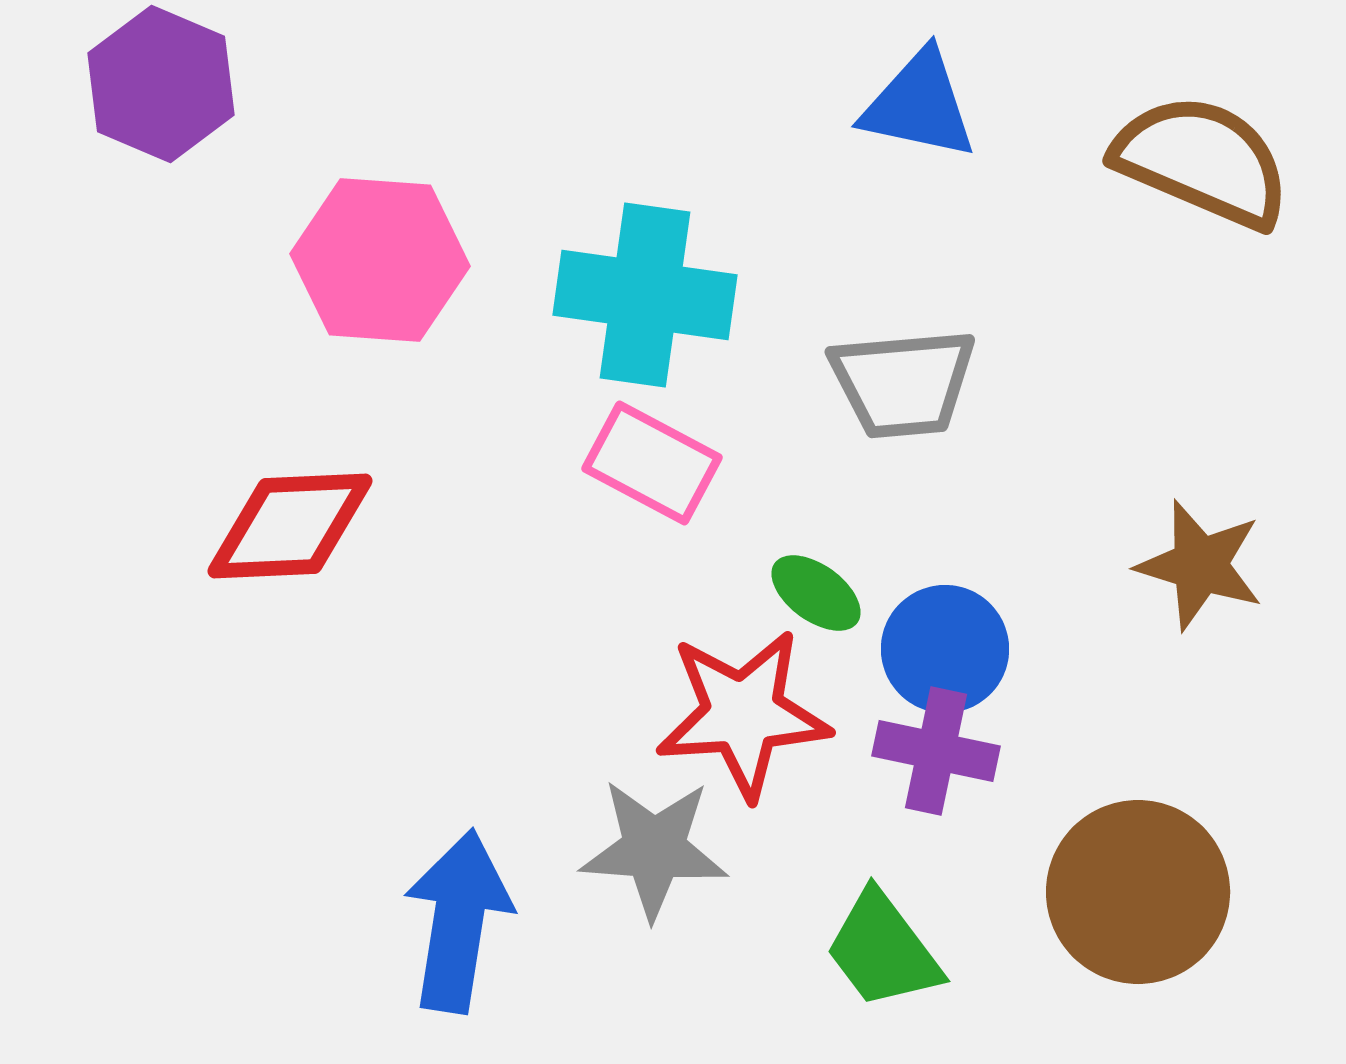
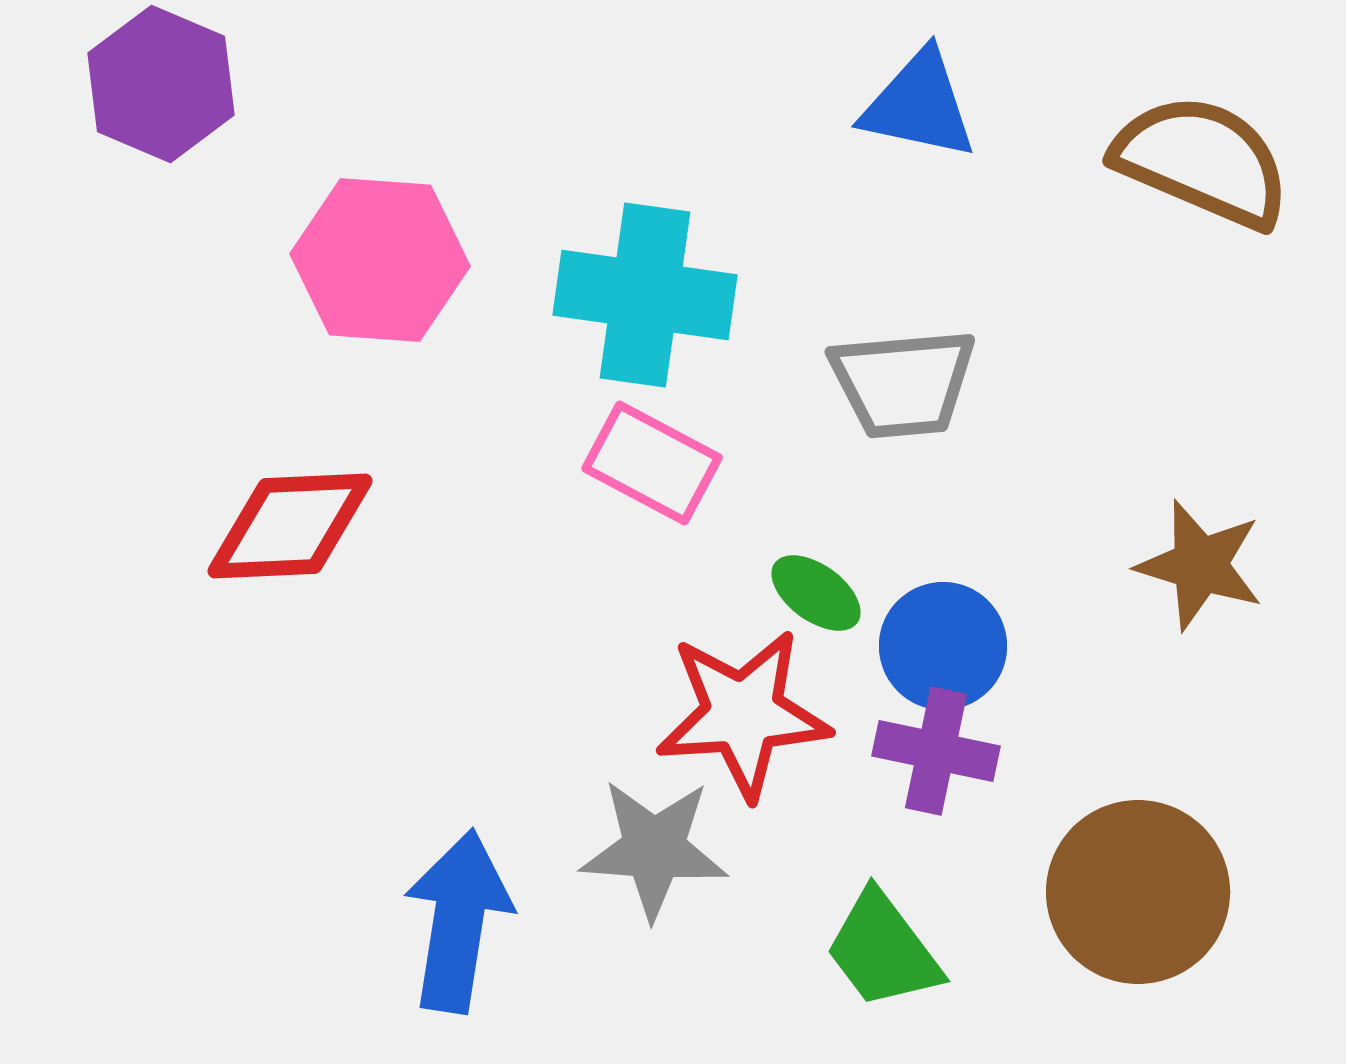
blue circle: moved 2 px left, 3 px up
